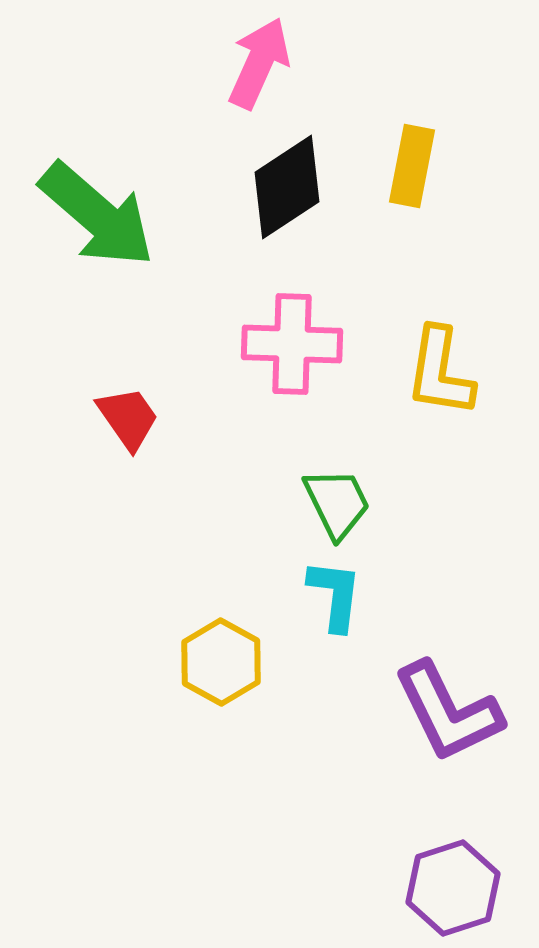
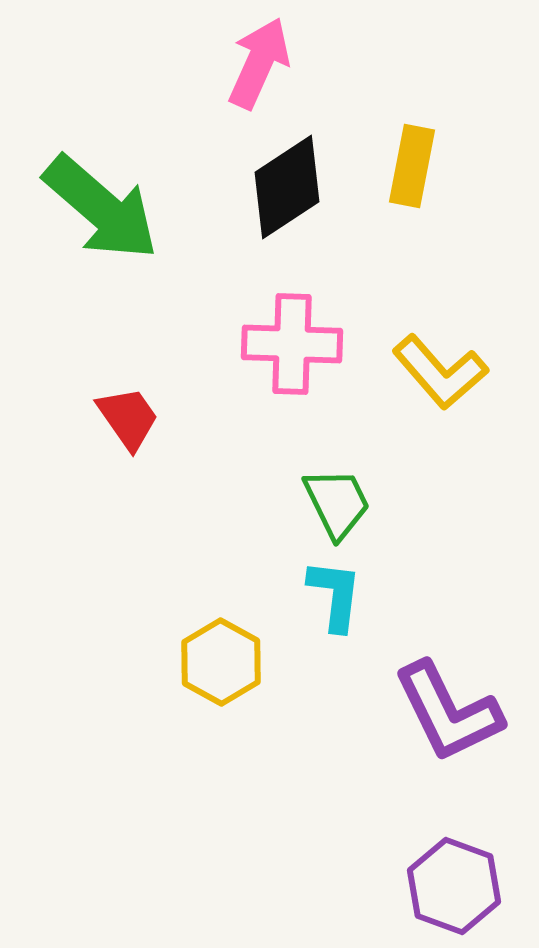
green arrow: moved 4 px right, 7 px up
yellow L-shape: rotated 50 degrees counterclockwise
purple hexagon: moved 1 px right, 2 px up; rotated 22 degrees counterclockwise
